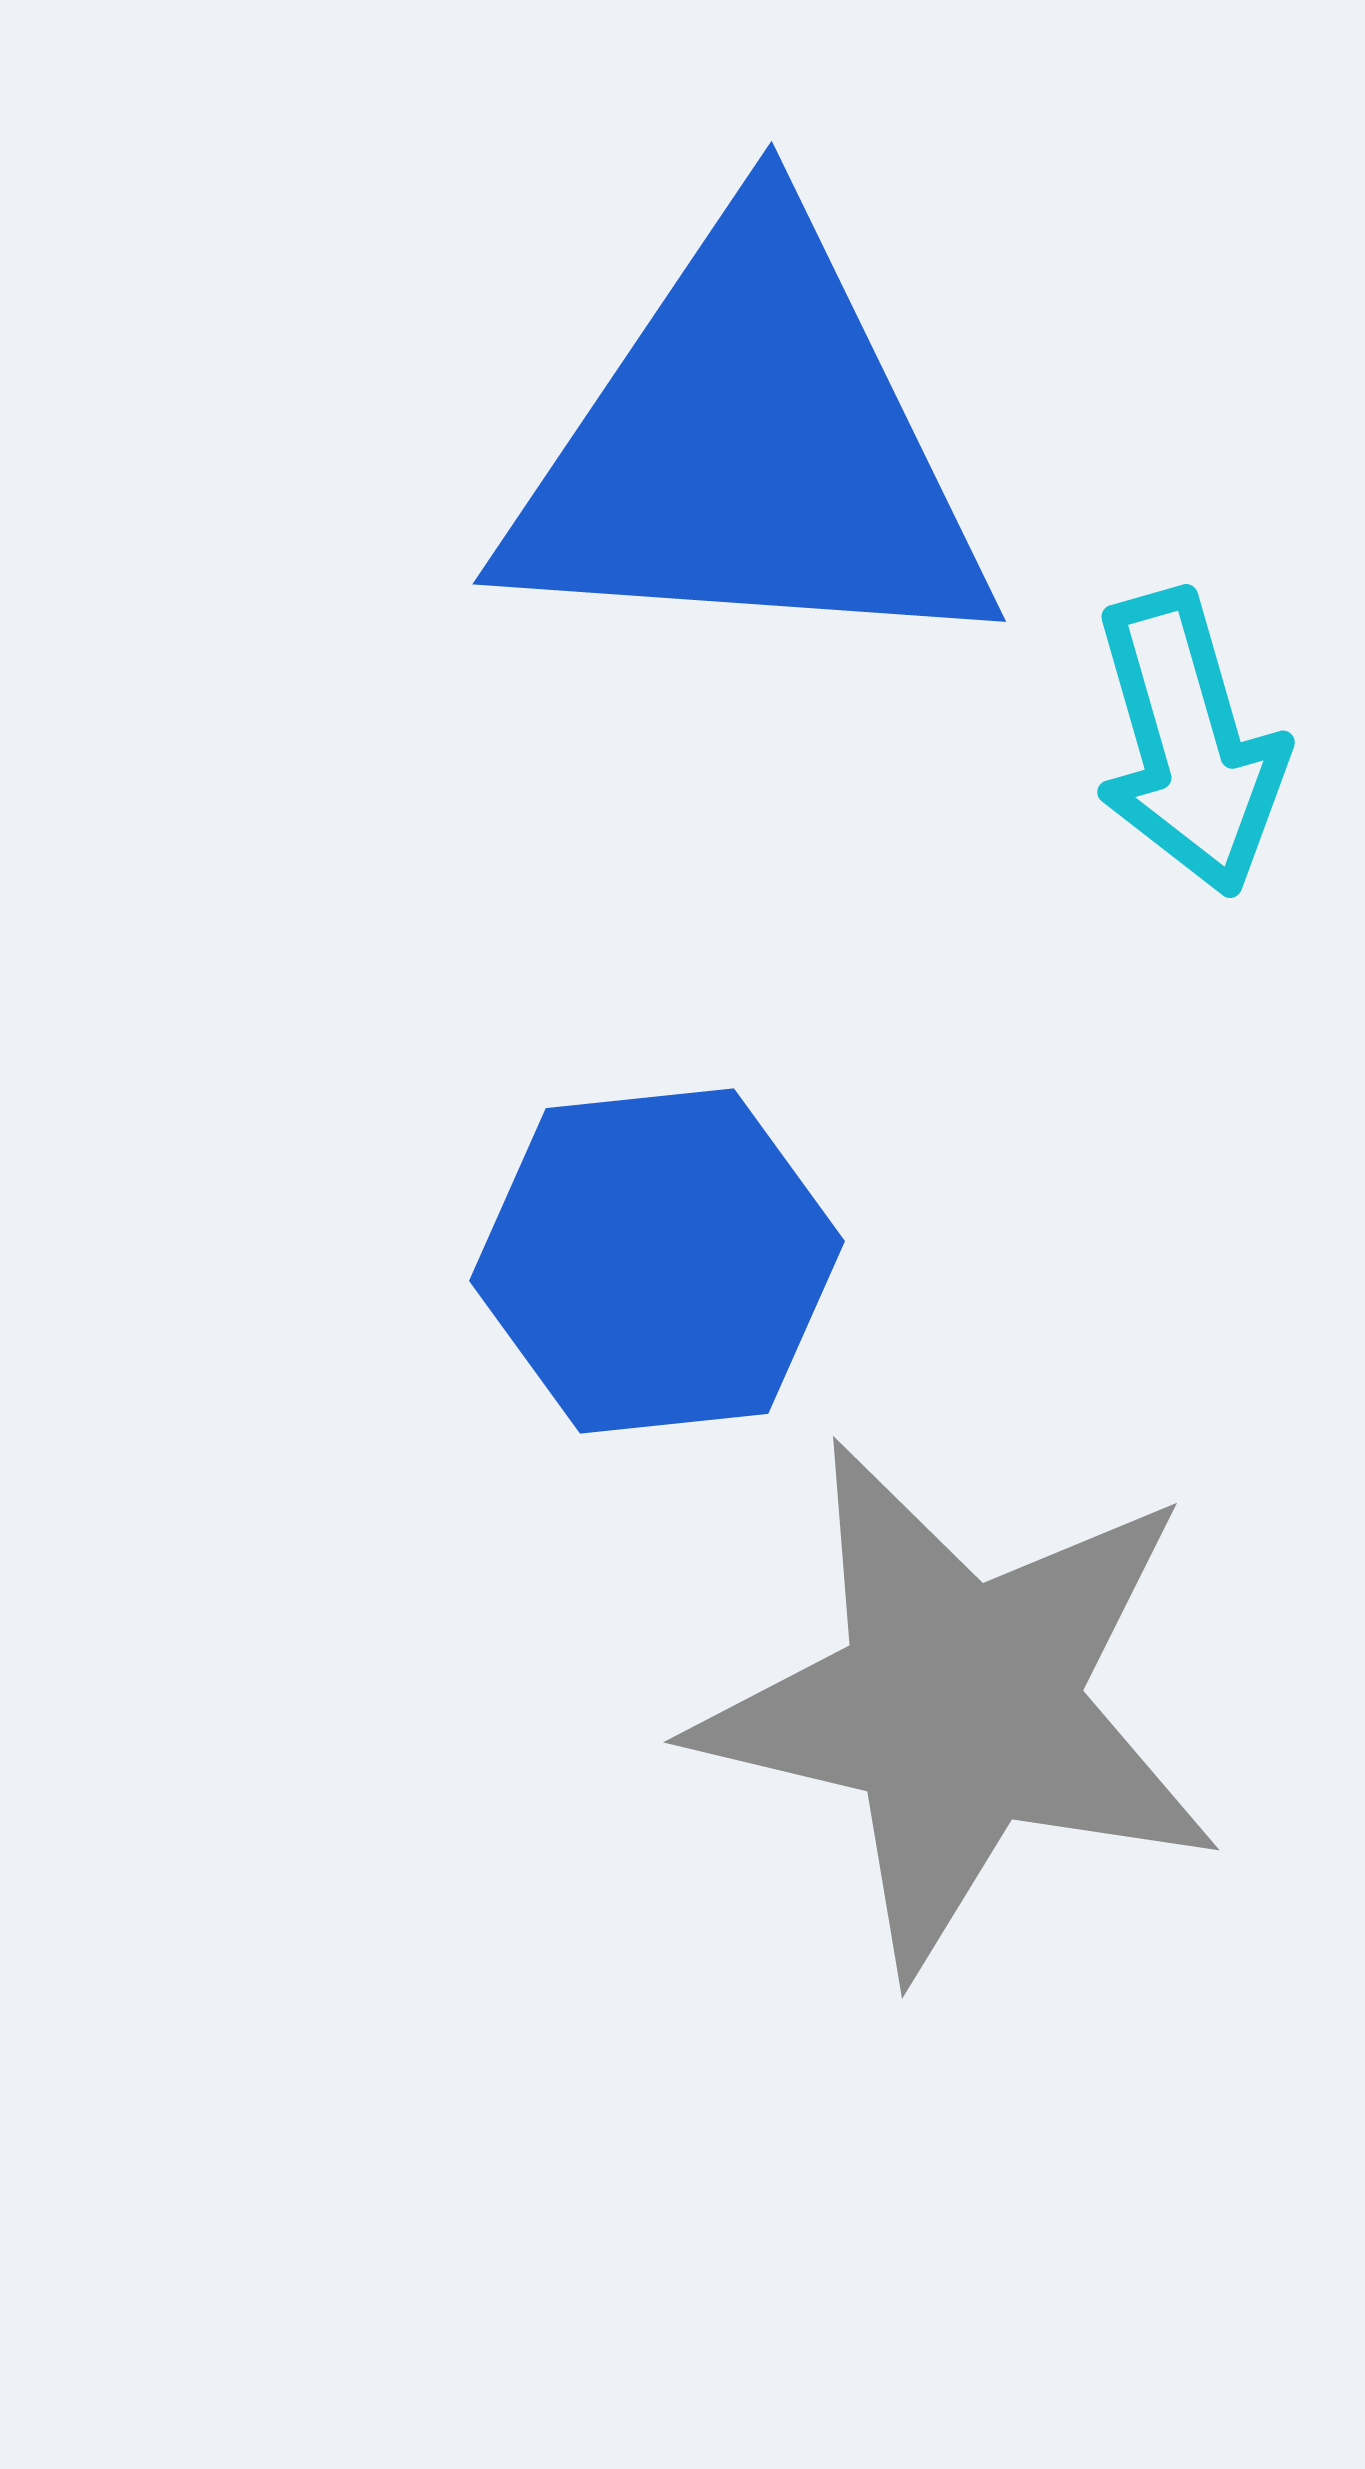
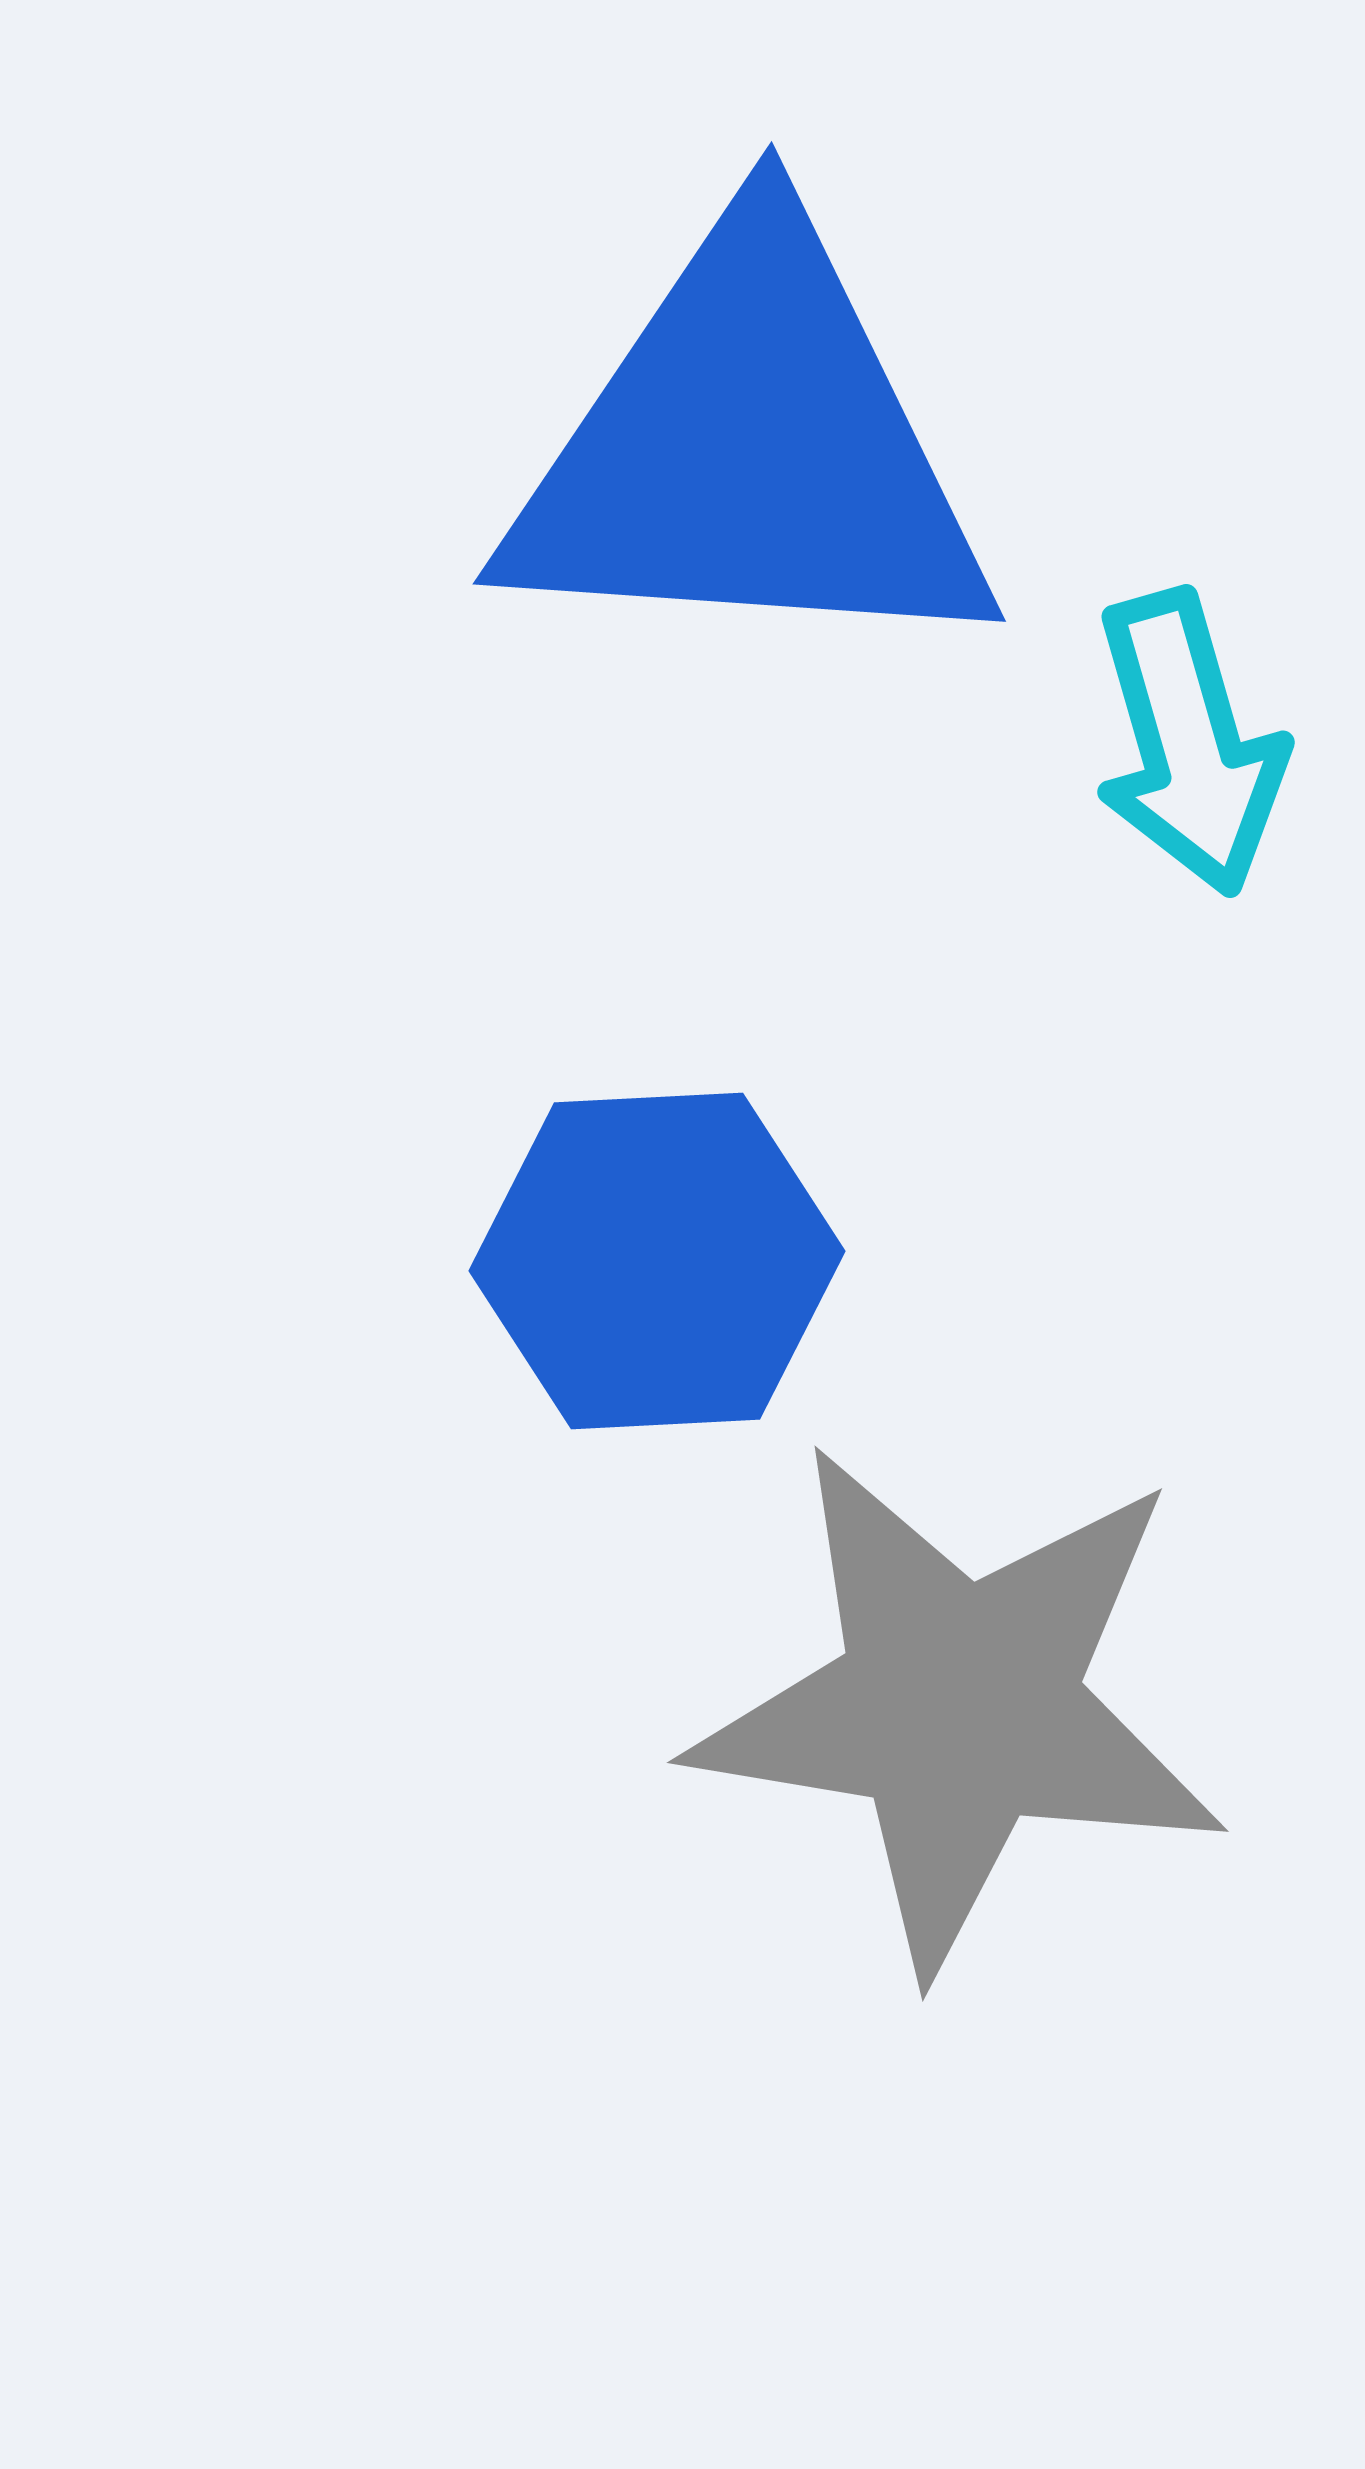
blue hexagon: rotated 3 degrees clockwise
gray star: rotated 4 degrees counterclockwise
